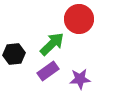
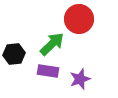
purple rectangle: rotated 45 degrees clockwise
purple star: rotated 15 degrees counterclockwise
